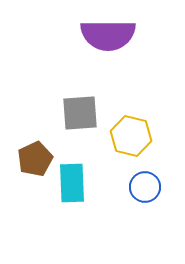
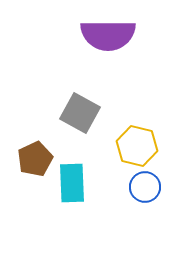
gray square: rotated 33 degrees clockwise
yellow hexagon: moved 6 px right, 10 px down
